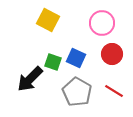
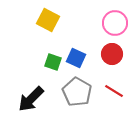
pink circle: moved 13 px right
black arrow: moved 1 px right, 20 px down
